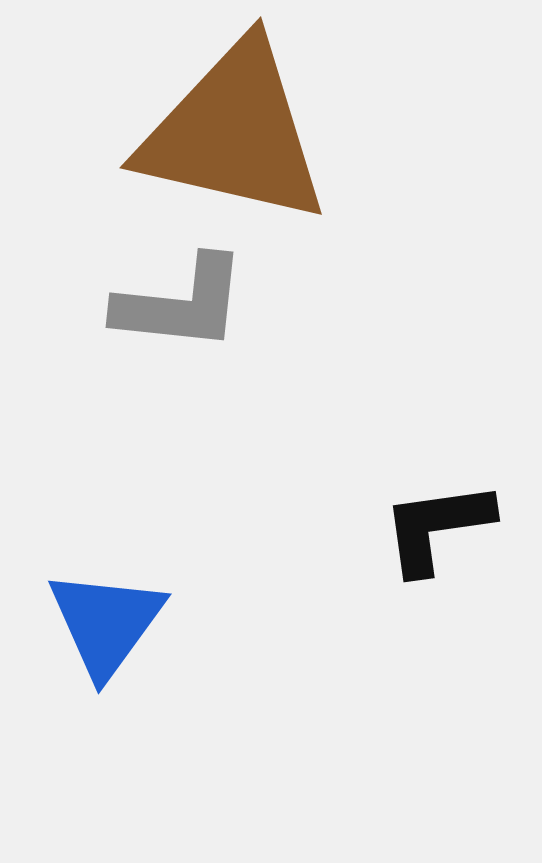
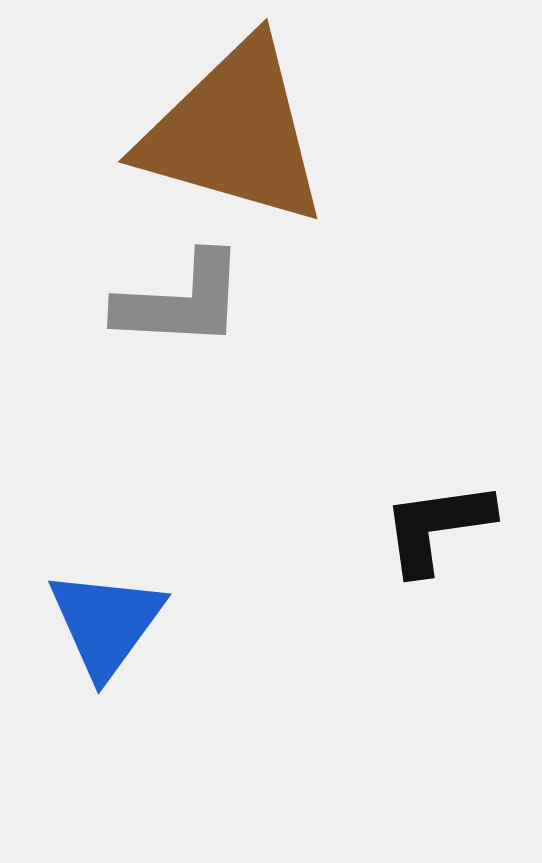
brown triangle: rotated 3 degrees clockwise
gray L-shape: moved 3 px up; rotated 3 degrees counterclockwise
